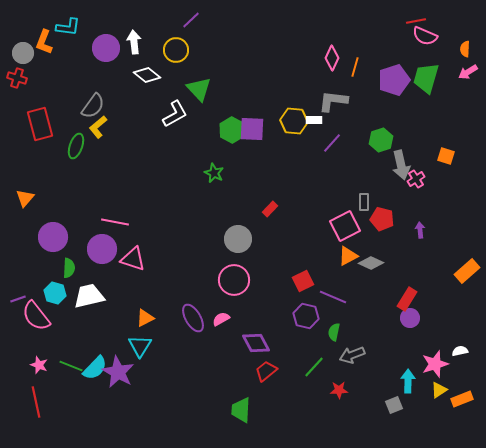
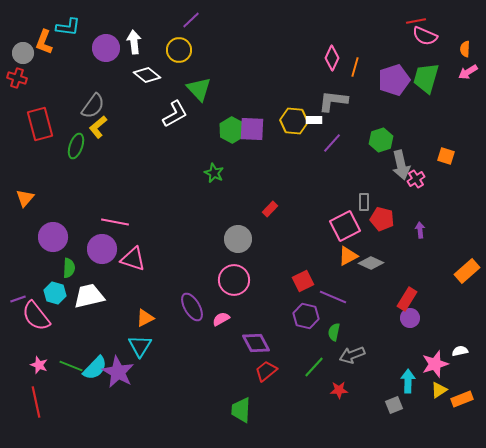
yellow circle at (176, 50): moved 3 px right
purple ellipse at (193, 318): moved 1 px left, 11 px up
